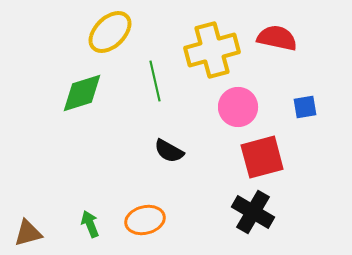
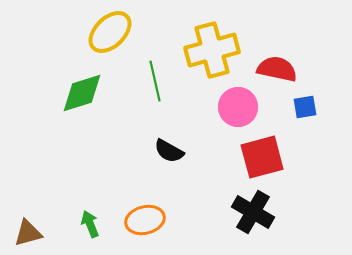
red semicircle: moved 31 px down
